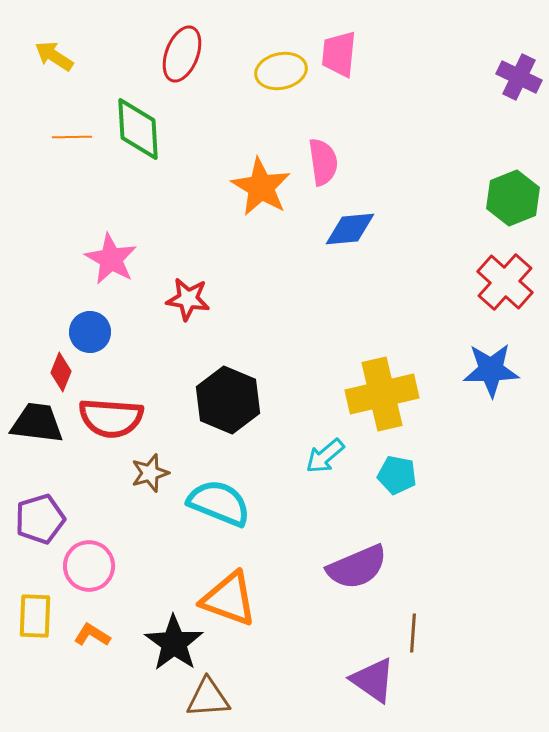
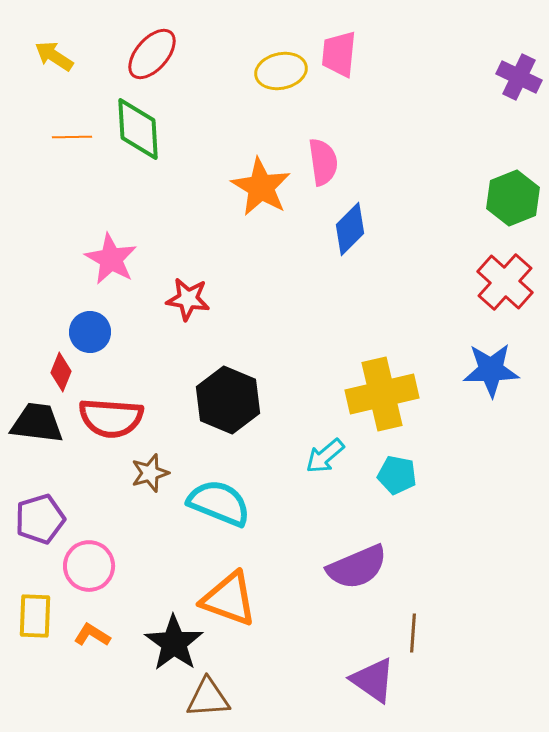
red ellipse: moved 30 px left; rotated 20 degrees clockwise
blue diamond: rotated 40 degrees counterclockwise
